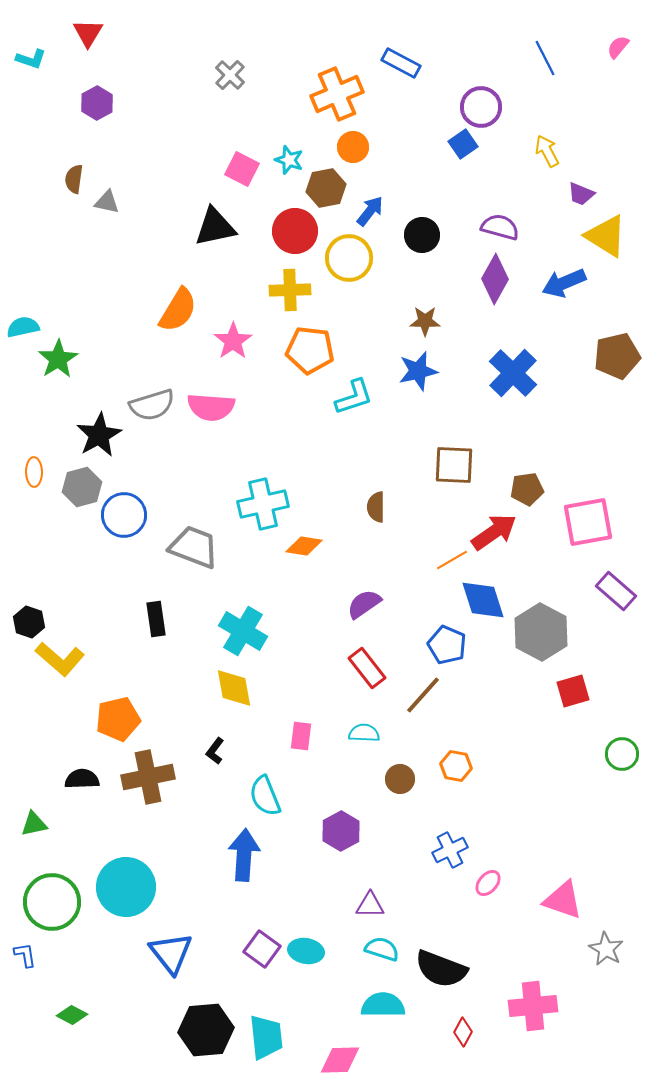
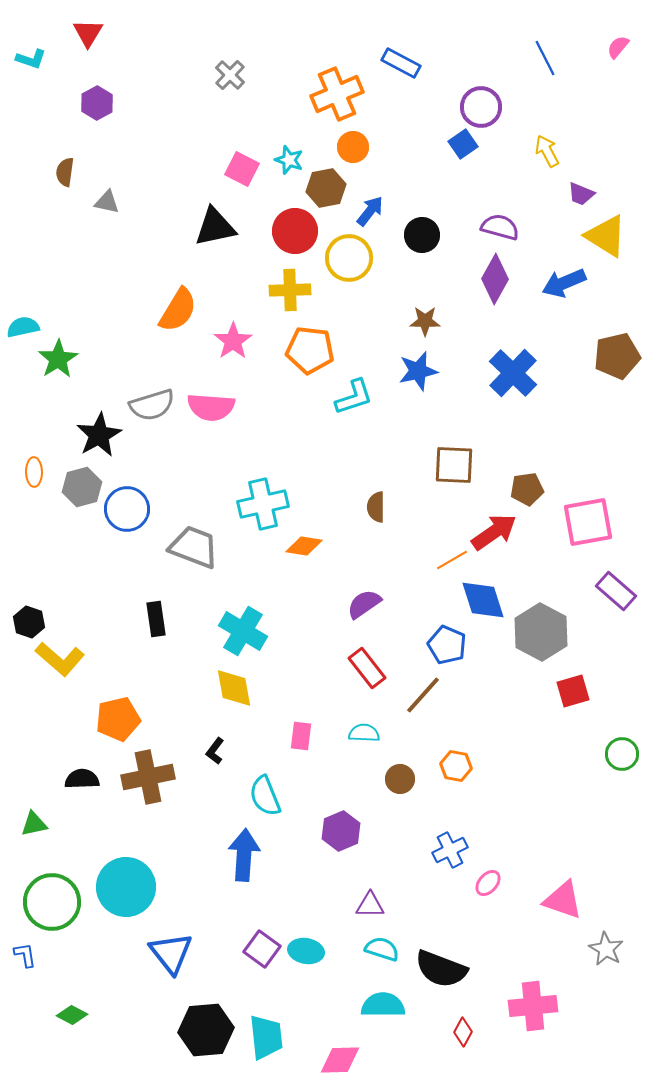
brown semicircle at (74, 179): moved 9 px left, 7 px up
blue circle at (124, 515): moved 3 px right, 6 px up
purple hexagon at (341, 831): rotated 6 degrees clockwise
